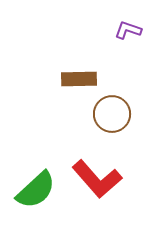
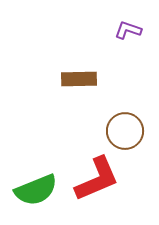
brown circle: moved 13 px right, 17 px down
red L-shape: rotated 72 degrees counterclockwise
green semicircle: rotated 21 degrees clockwise
